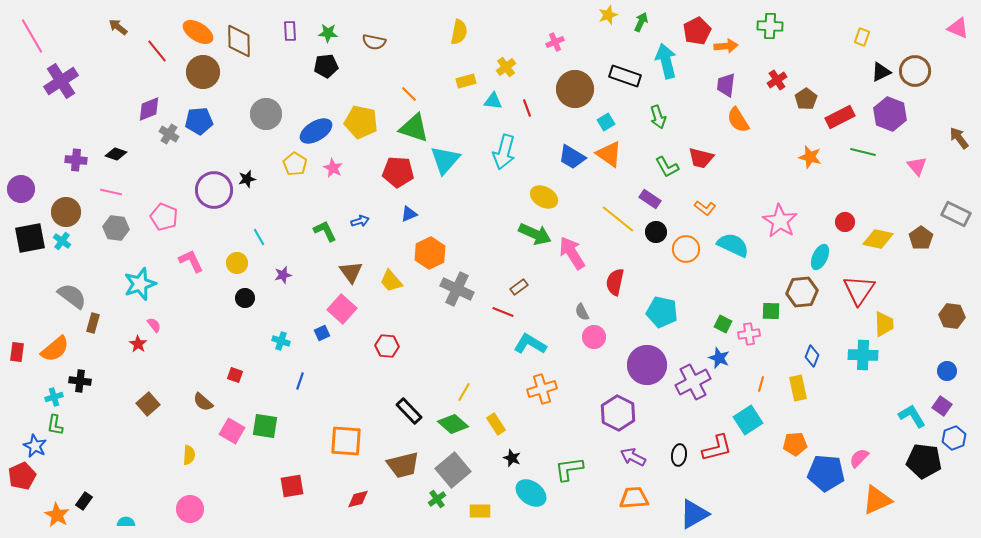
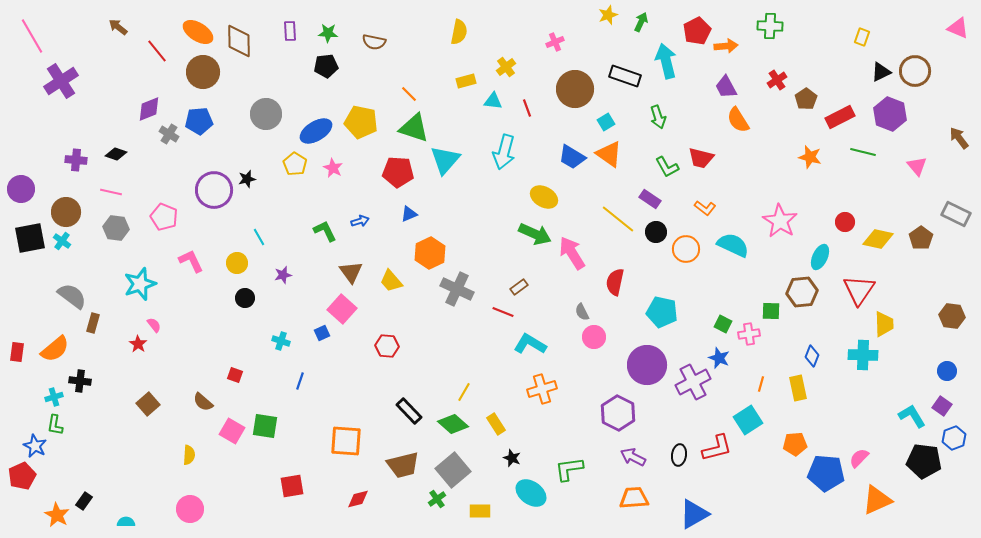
purple trapezoid at (726, 85): moved 2 px down; rotated 35 degrees counterclockwise
